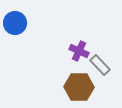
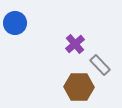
purple cross: moved 4 px left, 7 px up; rotated 24 degrees clockwise
